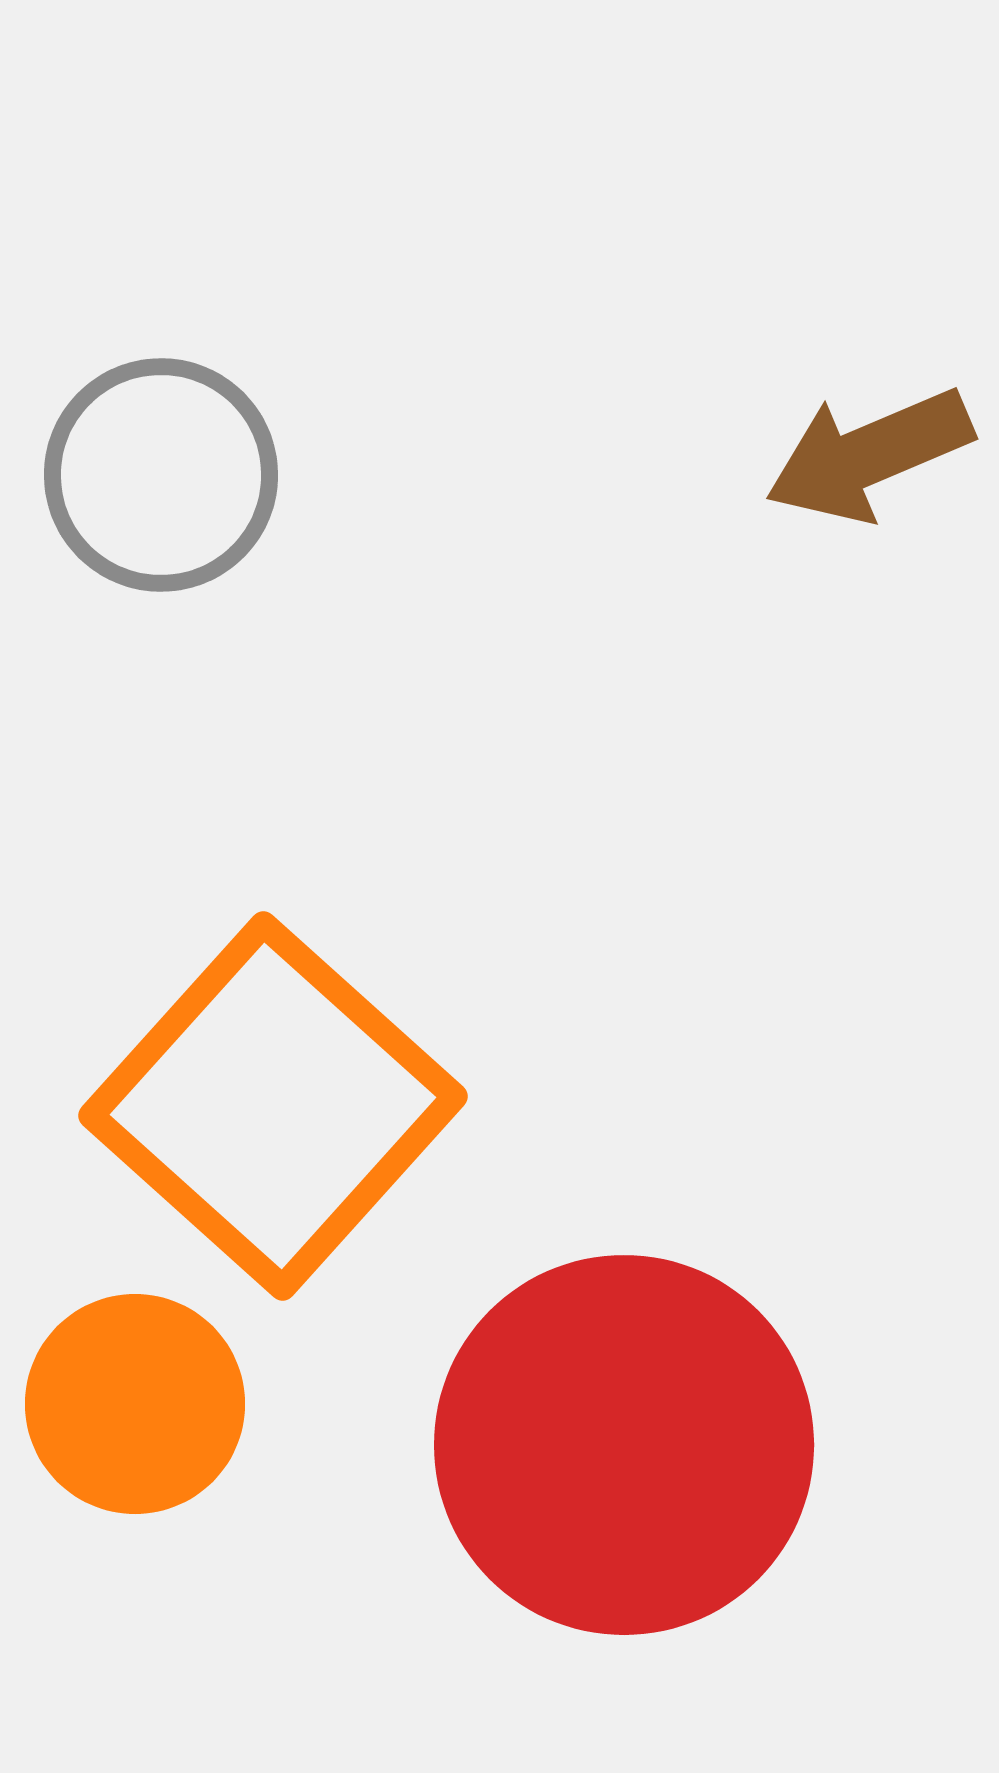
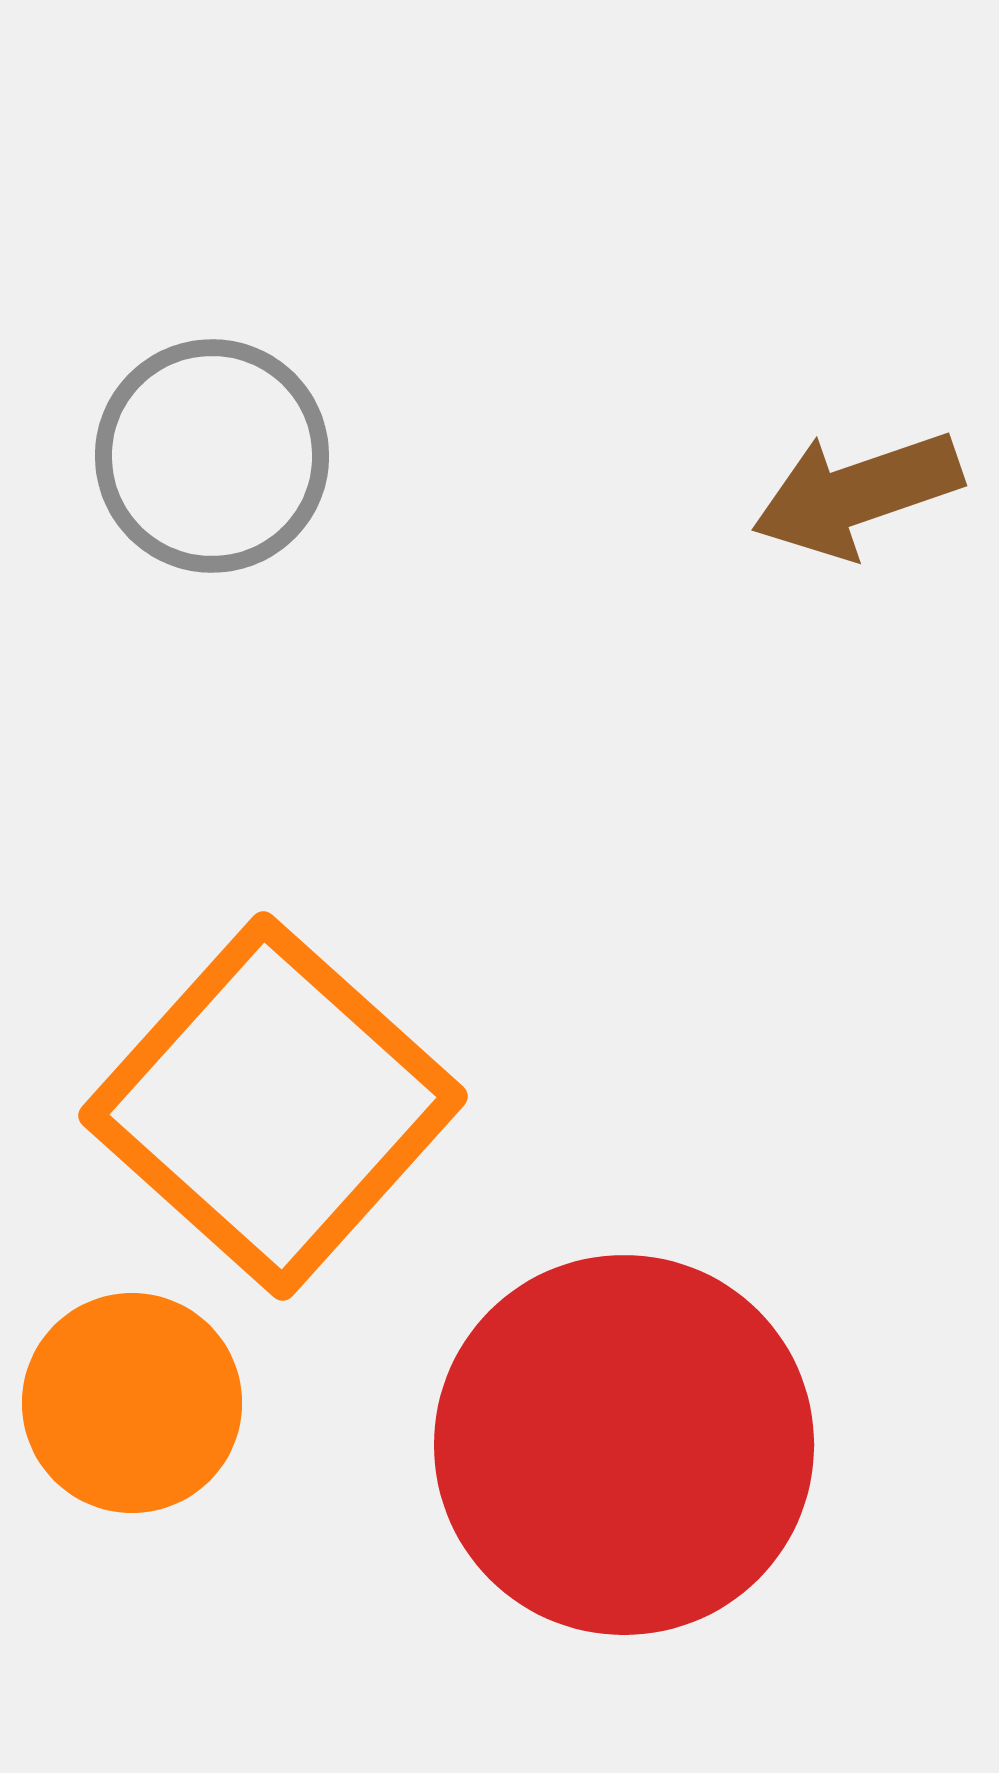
brown arrow: moved 12 px left, 39 px down; rotated 4 degrees clockwise
gray circle: moved 51 px right, 19 px up
orange circle: moved 3 px left, 1 px up
